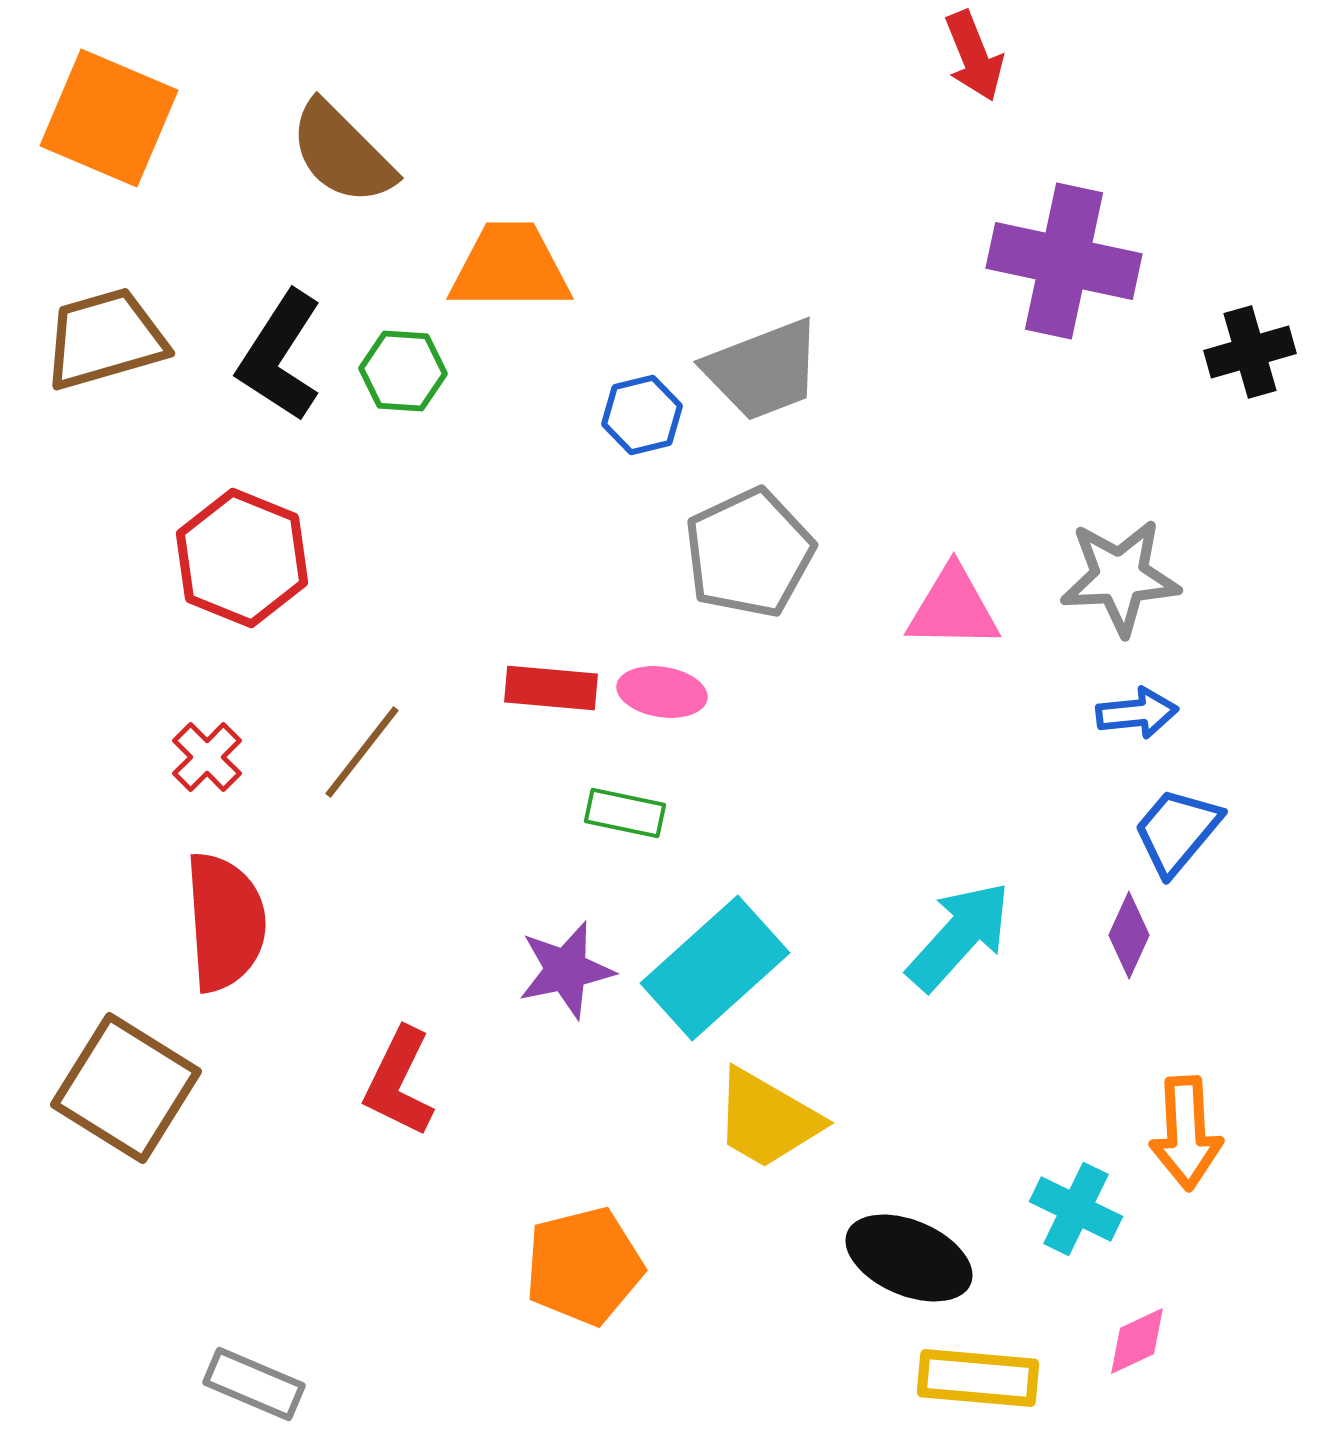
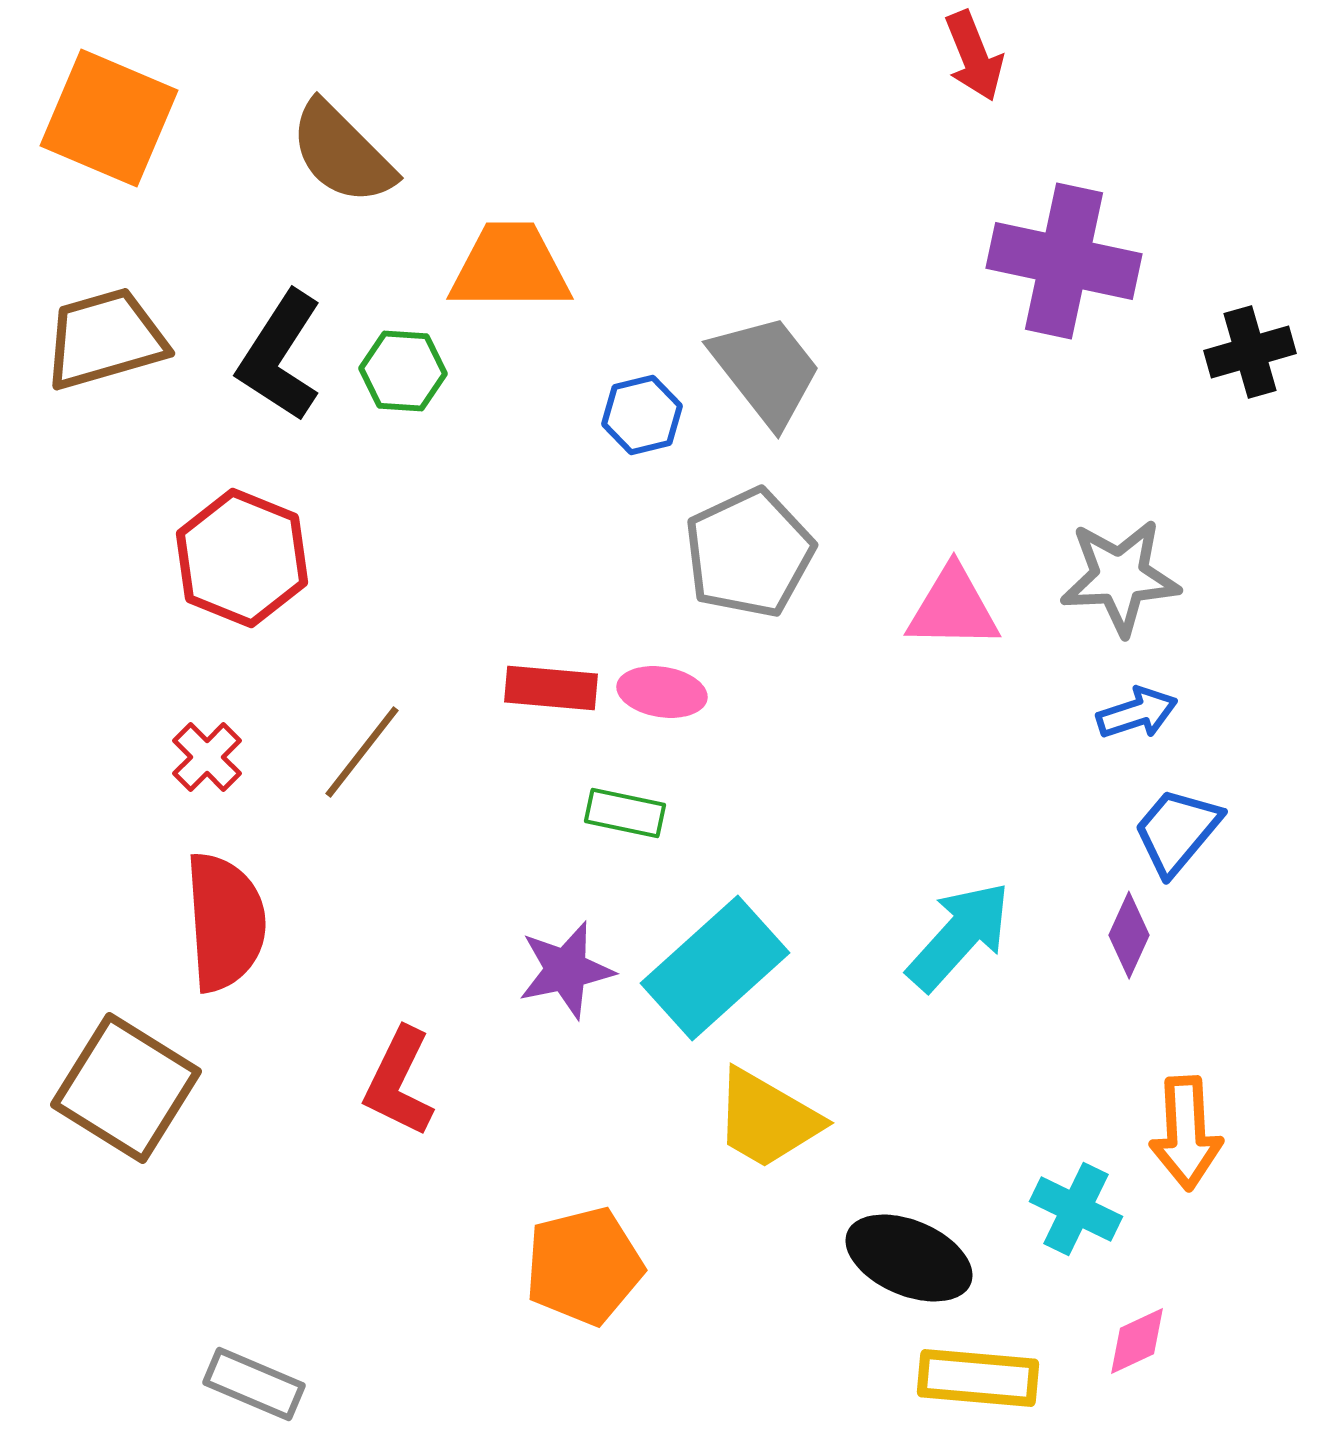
gray trapezoid: moved 3 px right; rotated 107 degrees counterclockwise
blue arrow: rotated 12 degrees counterclockwise
